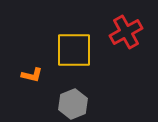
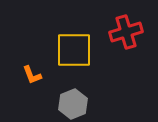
red cross: rotated 12 degrees clockwise
orange L-shape: rotated 55 degrees clockwise
